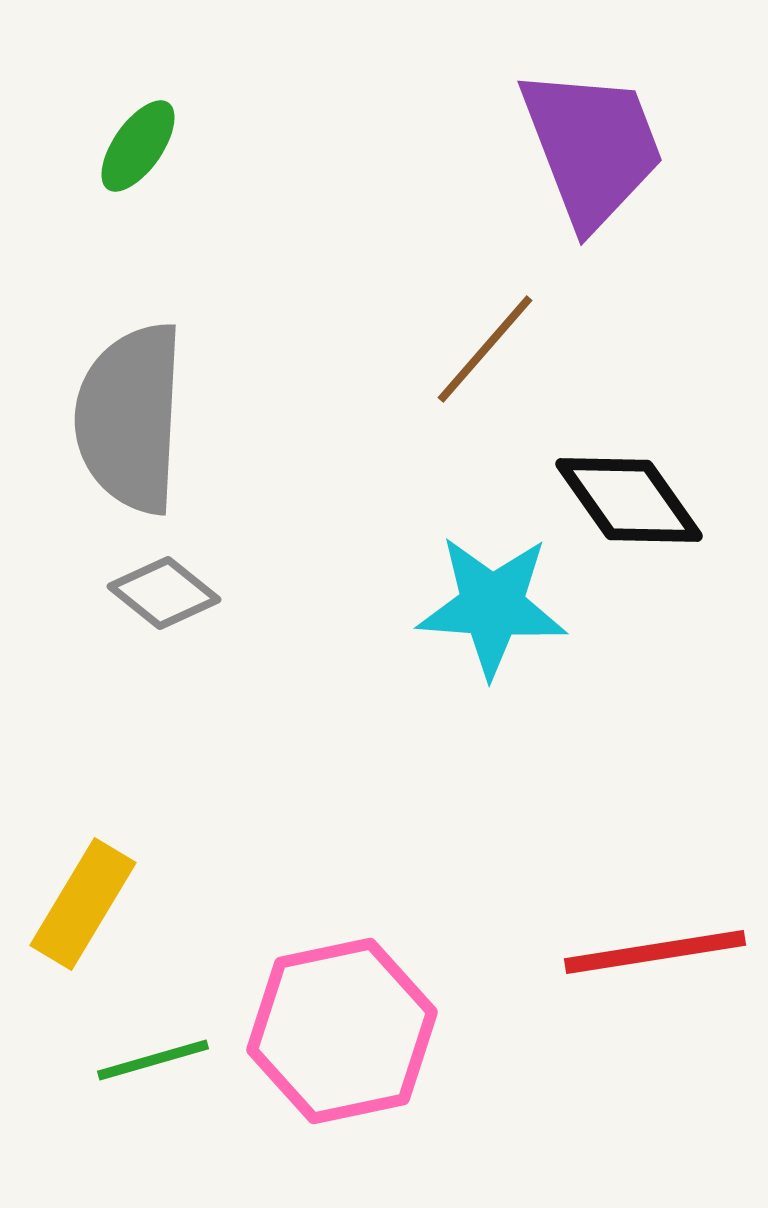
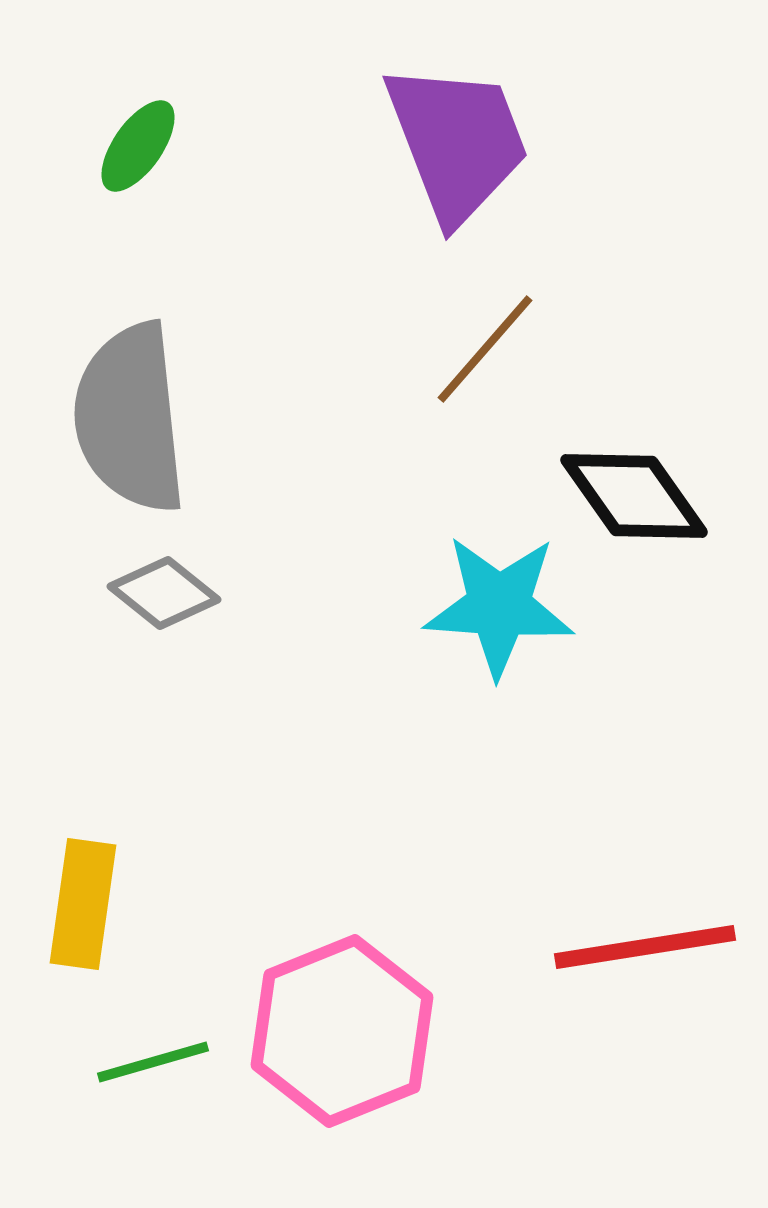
purple trapezoid: moved 135 px left, 5 px up
gray semicircle: rotated 9 degrees counterclockwise
black diamond: moved 5 px right, 4 px up
cyan star: moved 7 px right
yellow rectangle: rotated 23 degrees counterclockwise
red line: moved 10 px left, 5 px up
pink hexagon: rotated 10 degrees counterclockwise
green line: moved 2 px down
